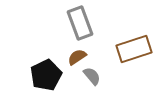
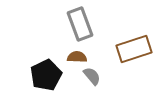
gray rectangle: moved 1 px down
brown semicircle: rotated 36 degrees clockwise
